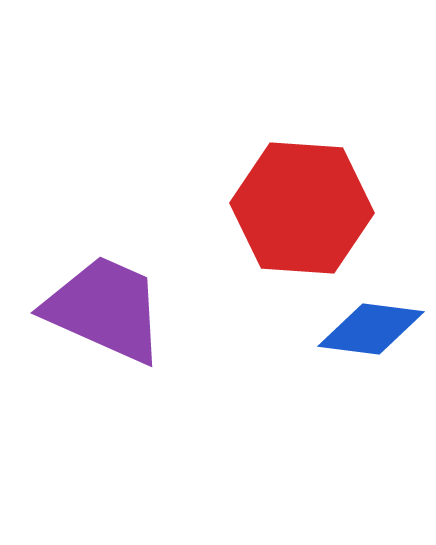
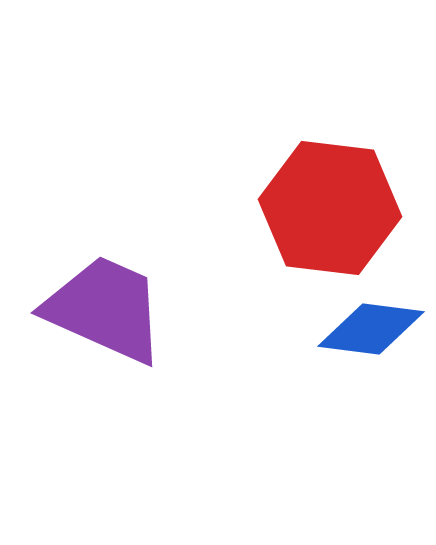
red hexagon: moved 28 px right; rotated 3 degrees clockwise
